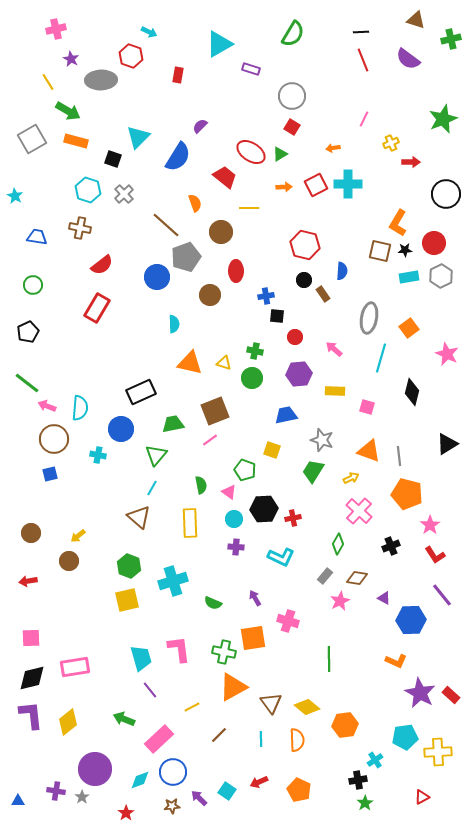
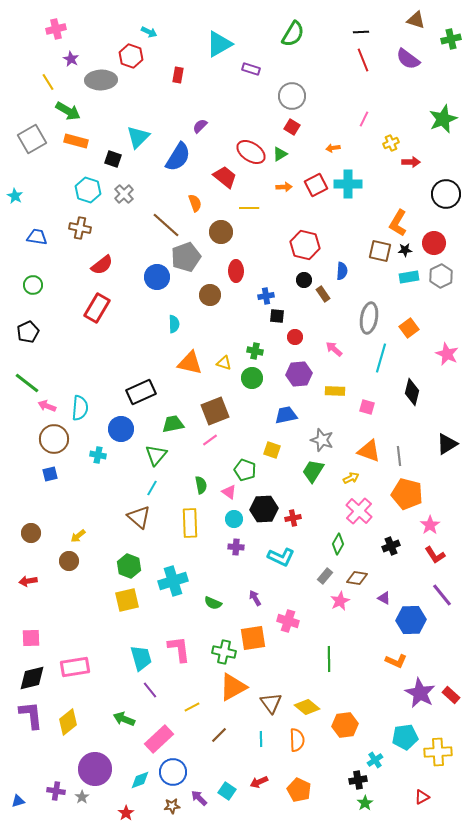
blue triangle at (18, 801): rotated 16 degrees counterclockwise
